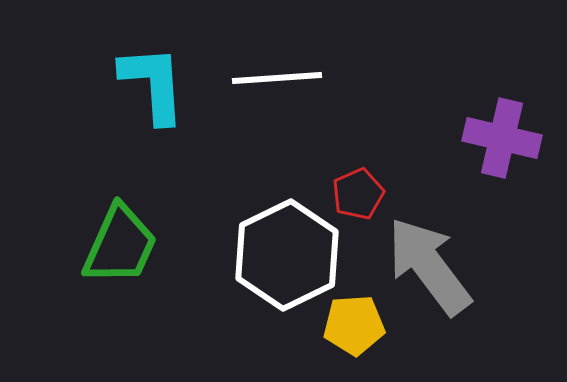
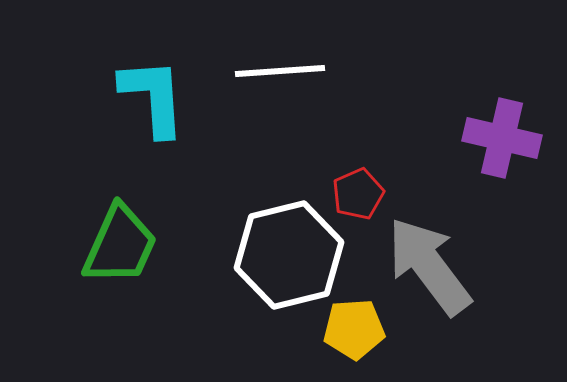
white line: moved 3 px right, 7 px up
cyan L-shape: moved 13 px down
white hexagon: moved 2 px right; rotated 12 degrees clockwise
yellow pentagon: moved 4 px down
